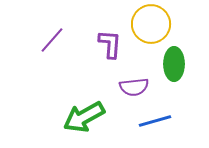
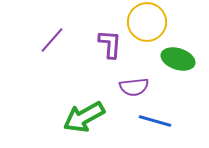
yellow circle: moved 4 px left, 2 px up
green ellipse: moved 4 px right, 5 px up; rotated 72 degrees counterclockwise
blue line: rotated 32 degrees clockwise
